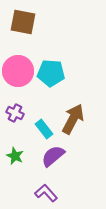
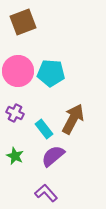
brown square: rotated 32 degrees counterclockwise
